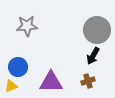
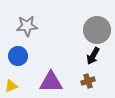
blue circle: moved 11 px up
